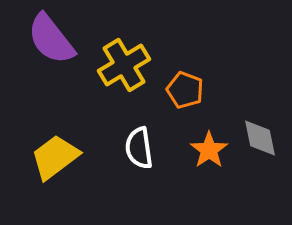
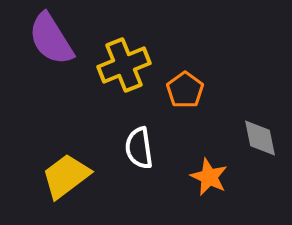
purple semicircle: rotated 6 degrees clockwise
yellow cross: rotated 9 degrees clockwise
orange pentagon: rotated 15 degrees clockwise
orange star: moved 27 px down; rotated 12 degrees counterclockwise
yellow trapezoid: moved 11 px right, 19 px down
